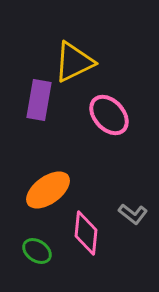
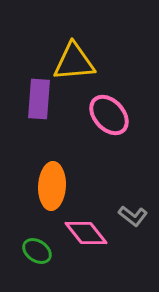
yellow triangle: rotated 21 degrees clockwise
purple rectangle: moved 1 px up; rotated 6 degrees counterclockwise
orange ellipse: moved 4 px right, 4 px up; rotated 51 degrees counterclockwise
gray L-shape: moved 2 px down
pink diamond: rotated 45 degrees counterclockwise
